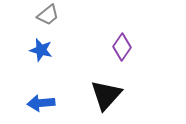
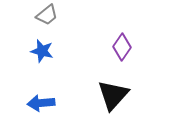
gray trapezoid: moved 1 px left
blue star: moved 1 px right, 1 px down
black triangle: moved 7 px right
